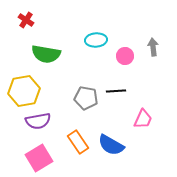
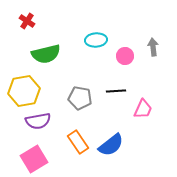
red cross: moved 1 px right, 1 px down
green semicircle: rotated 24 degrees counterclockwise
gray pentagon: moved 6 px left
pink trapezoid: moved 10 px up
blue semicircle: rotated 68 degrees counterclockwise
pink square: moved 5 px left, 1 px down
